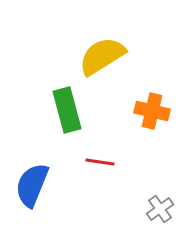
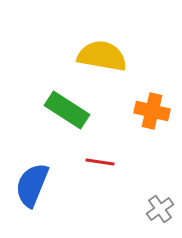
yellow semicircle: rotated 42 degrees clockwise
green rectangle: rotated 42 degrees counterclockwise
